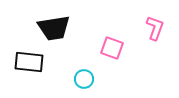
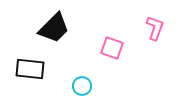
black trapezoid: rotated 36 degrees counterclockwise
black rectangle: moved 1 px right, 7 px down
cyan circle: moved 2 px left, 7 px down
